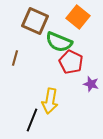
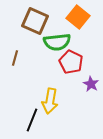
green semicircle: moved 2 px left; rotated 28 degrees counterclockwise
purple star: rotated 14 degrees clockwise
